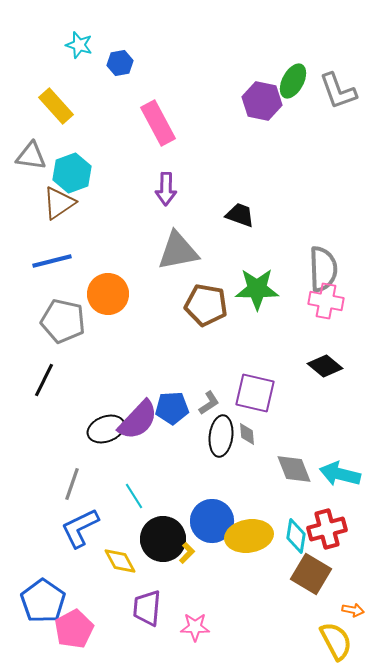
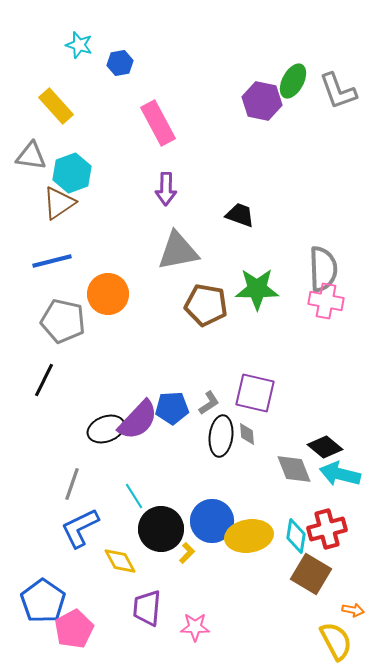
black diamond at (325, 366): moved 81 px down
black circle at (163, 539): moved 2 px left, 10 px up
